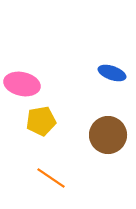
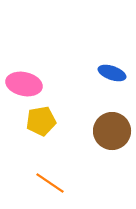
pink ellipse: moved 2 px right
brown circle: moved 4 px right, 4 px up
orange line: moved 1 px left, 5 px down
